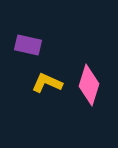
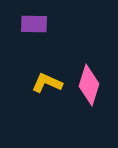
purple rectangle: moved 6 px right, 21 px up; rotated 12 degrees counterclockwise
